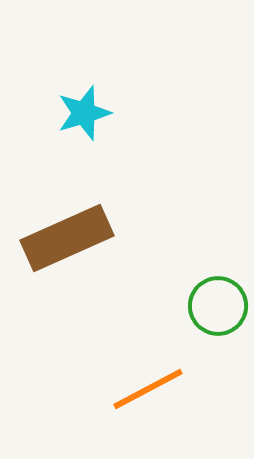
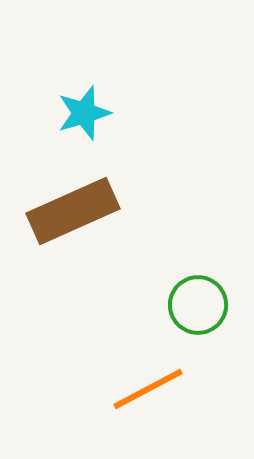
brown rectangle: moved 6 px right, 27 px up
green circle: moved 20 px left, 1 px up
